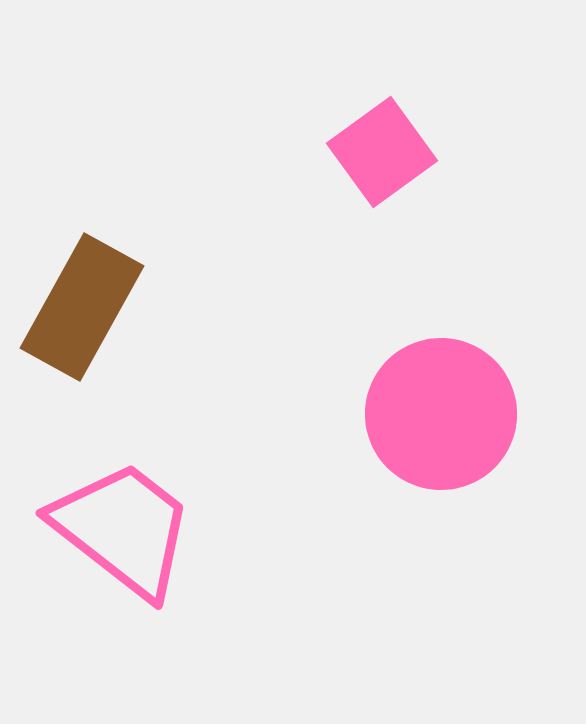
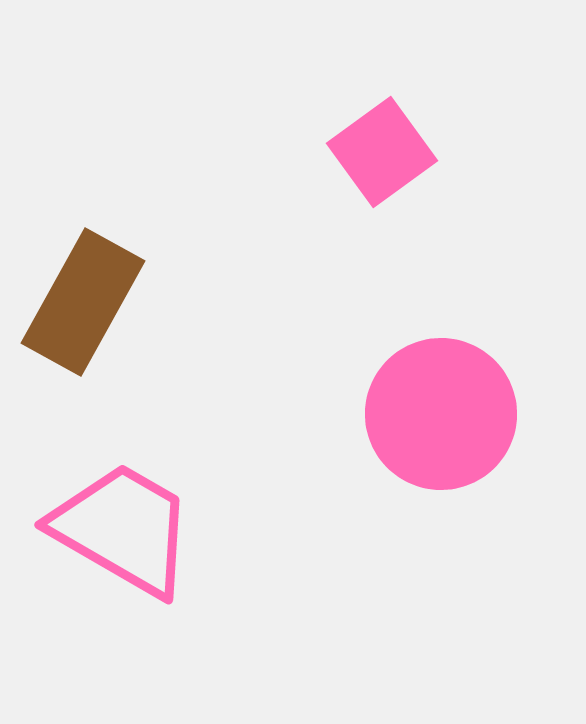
brown rectangle: moved 1 px right, 5 px up
pink trapezoid: rotated 8 degrees counterclockwise
